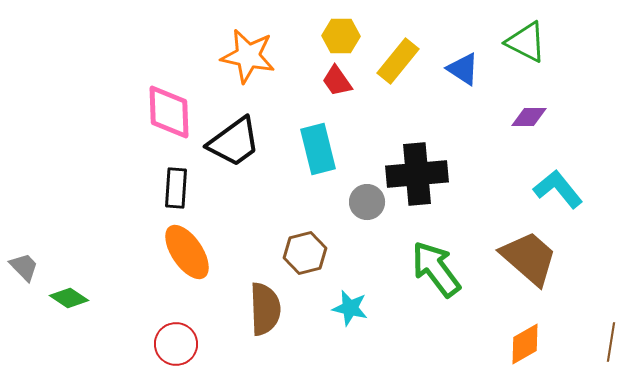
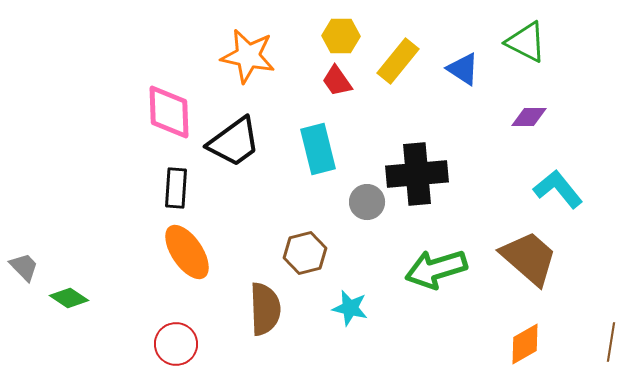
green arrow: rotated 70 degrees counterclockwise
